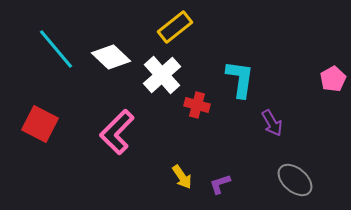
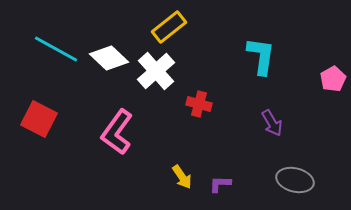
yellow rectangle: moved 6 px left
cyan line: rotated 21 degrees counterclockwise
white diamond: moved 2 px left, 1 px down
white cross: moved 6 px left, 4 px up
cyan L-shape: moved 21 px right, 23 px up
red cross: moved 2 px right, 1 px up
red square: moved 1 px left, 5 px up
pink L-shape: rotated 9 degrees counterclockwise
gray ellipse: rotated 27 degrees counterclockwise
purple L-shape: rotated 20 degrees clockwise
